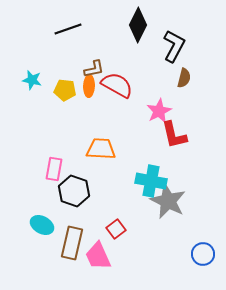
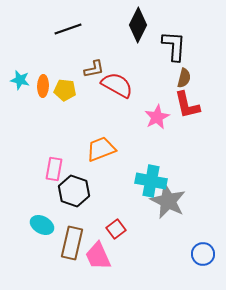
black L-shape: rotated 24 degrees counterclockwise
cyan star: moved 12 px left
orange ellipse: moved 46 px left
pink star: moved 2 px left, 6 px down
red L-shape: moved 13 px right, 30 px up
orange trapezoid: rotated 24 degrees counterclockwise
